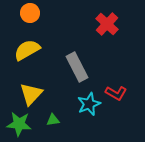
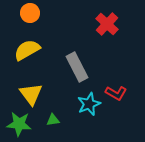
yellow triangle: rotated 20 degrees counterclockwise
